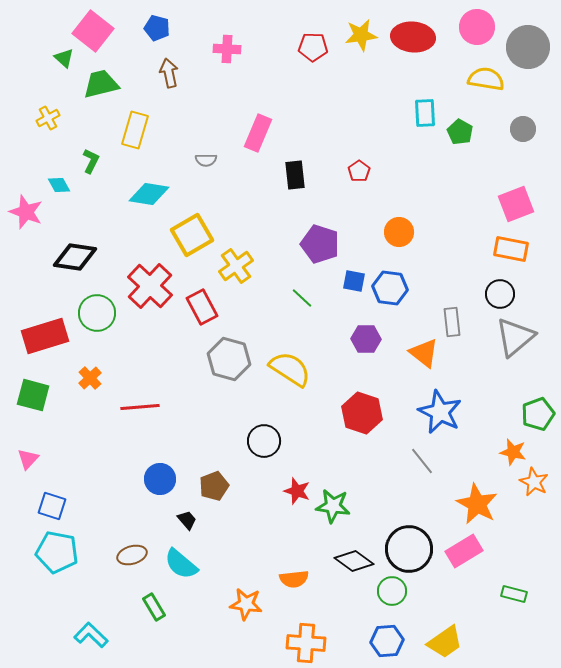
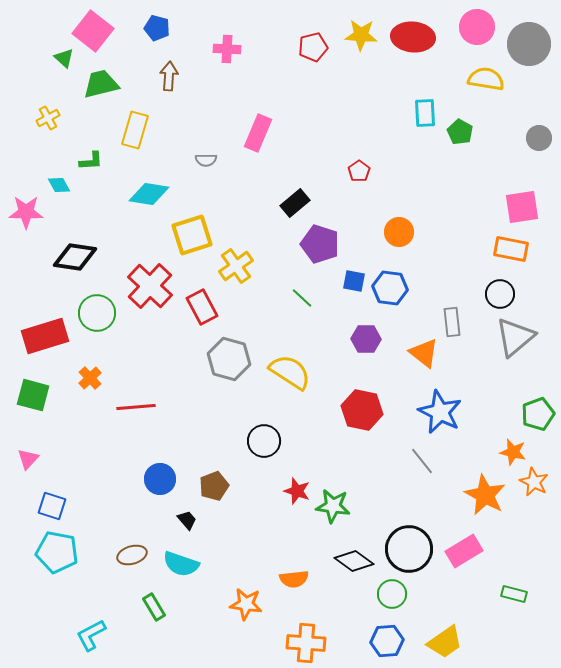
yellow star at (361, 35): rotated 12 degrees clockwise
red pentagon at (313, 47): rotated 16 degrees counterclockwise
gray circle at (528, 47): moved 1 px right, 3 px up
brown arrow at (169, 73): moved 3 px down; rotated 16 degrees clockwise
gray circle at (523, 129): moved 16 px right, 9 px down
green L-shape at (91, 161): rotated 60 degrees clockwise
black rectangle at (295, 175): moved 28 px down; rotated 56 degrees clockwise
pink square at (516, 204): moved 6 px right, 3 px down; rotated 12 degrees clockwise
pink star at (26, 212): rotated 20 degrees counterclockwise
yellow square at (192, 235): rotated 12 degrees clockwise
yellow semicircle at (290, 369): moved 3 px down
red line at (140, 407): moved 4 px left
red hexagon at (362, 413): moved 3 px up; rotated 6 degrees counterclockwise
orange star at (477, 504): moved 8 px right, 9 px up
cyan semicircle at (181, 564): rotated 21 degrees counterclockwise
green circle at (392, 591): moved 3 px down
cyan L-shape at (91, 635): rotated 72 degrees counterclockwise
